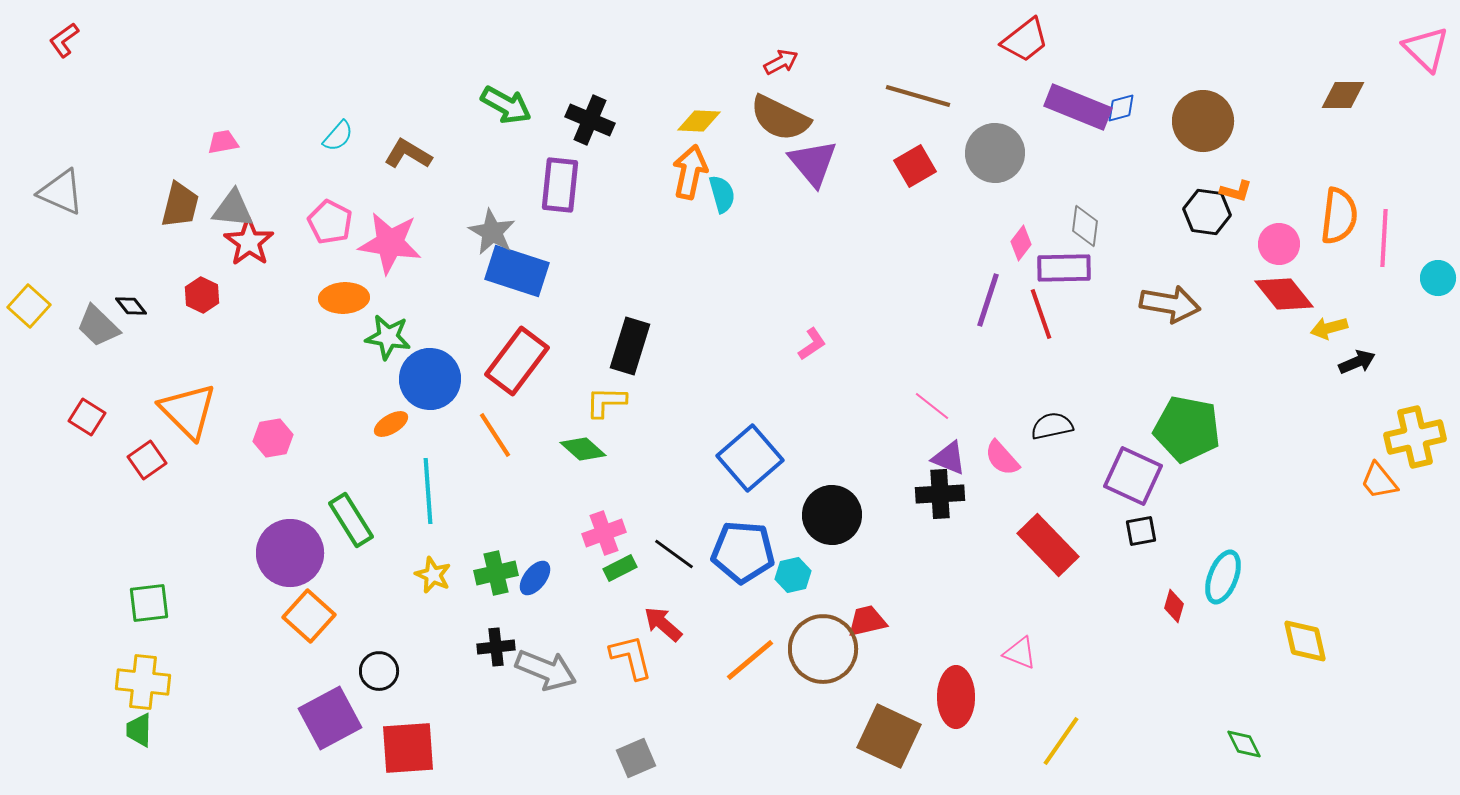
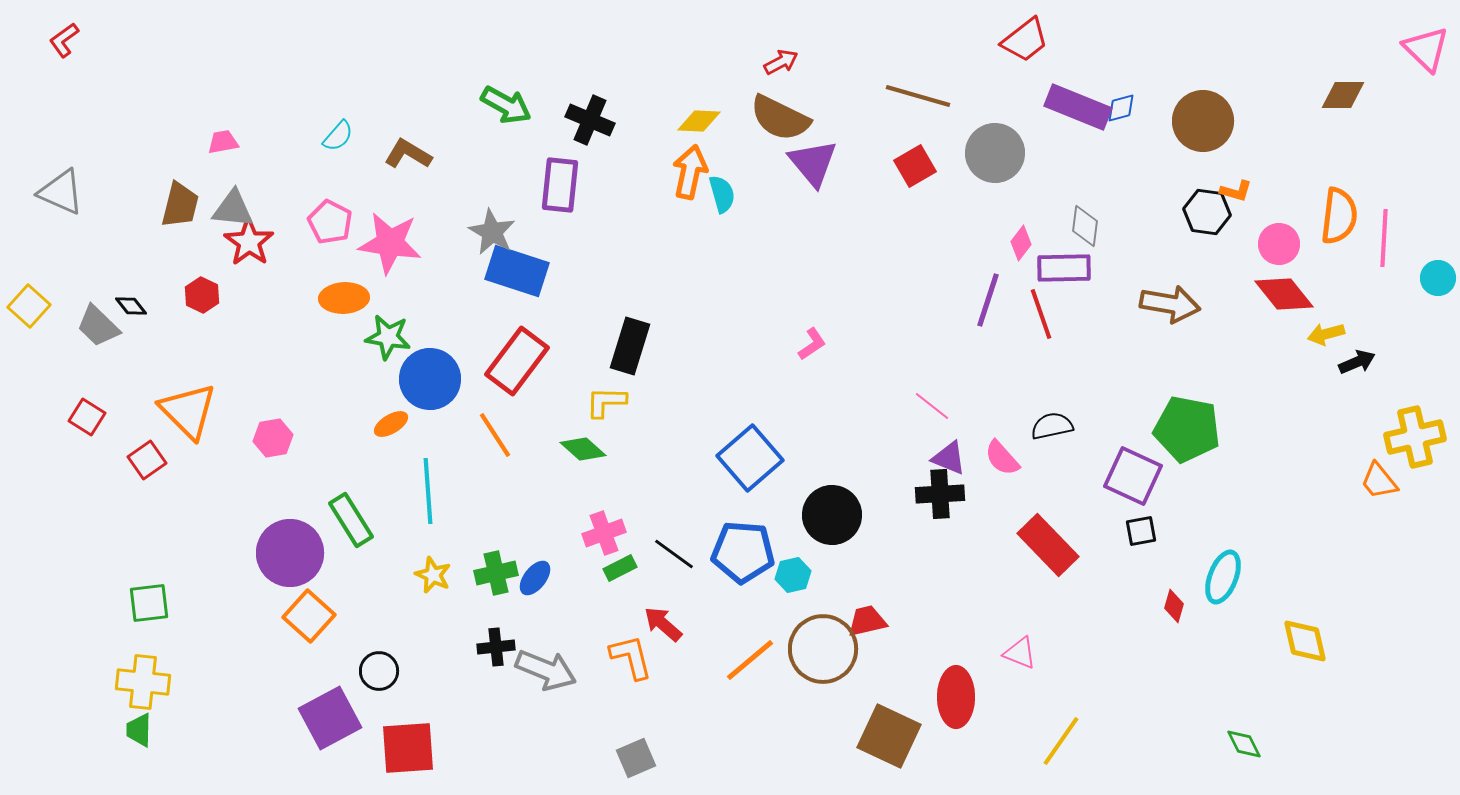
yellow arrow at (1329, 328): moved 3 px left, 6 px down
